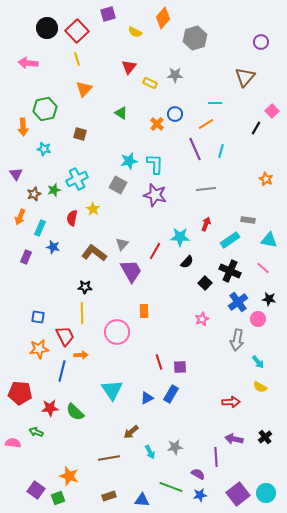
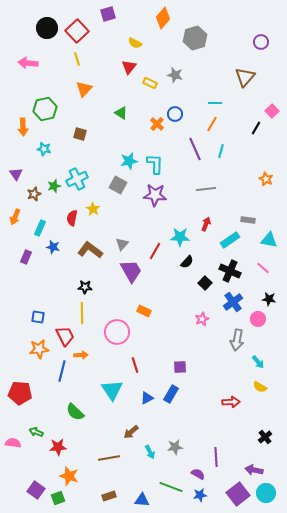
yellow semicircle at (135, 32): moved 11 px down
gray star at (175, 75): rotated 14 degrees clockwise
orange line at (206, 124): moved 6 px right; rotated 28 degrees counterclockwise
green star at (54, 190): moved 4 px up
purple star at (155, 195): rotated 10 degrees counterclockwise
orange arrow at (20, 217): moved 5 px left
brown L-shape at (94, 253): moved 4 px left, 3 px up
blue cross at (238, 302): moved 5 px left
orange rectangle at (144, 311): rotated 64 degrees counterclockwise
red line at (159, 362): moved 24 px left, 3 px down
red star at (50, 408): moved 8 px right, 39 px down
purple arrow at (234, 439): moved 20 px right, 31 px down
